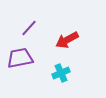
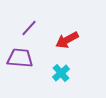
purple trapezoid: rotated 16 degrees clockwise
cyan cross: rotated 18 degrees counterclockwise
